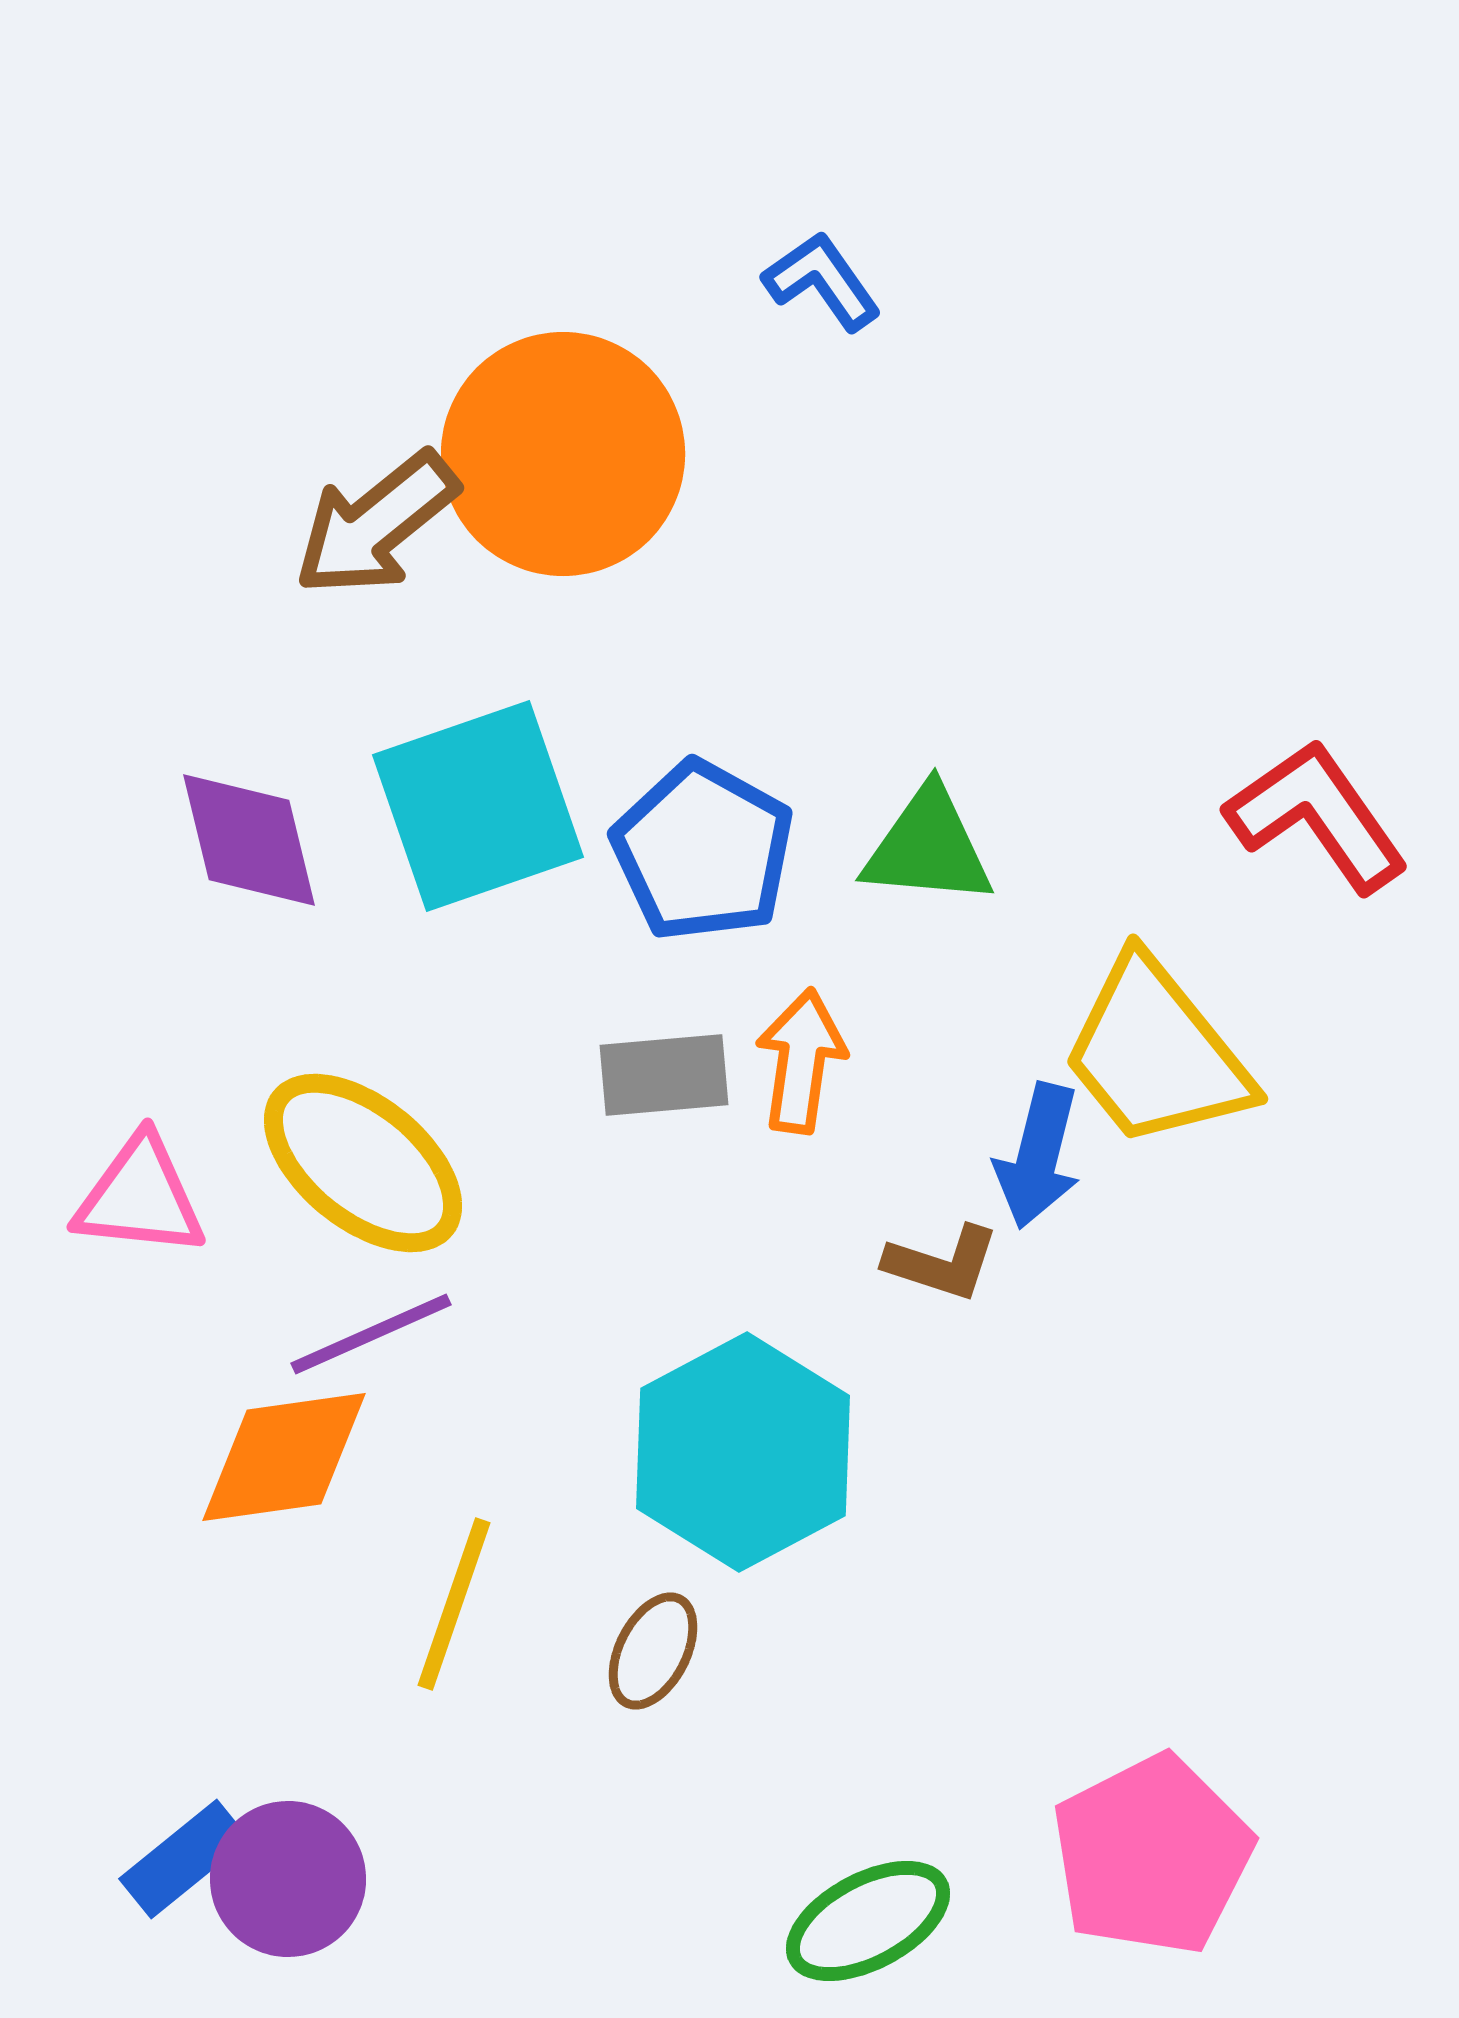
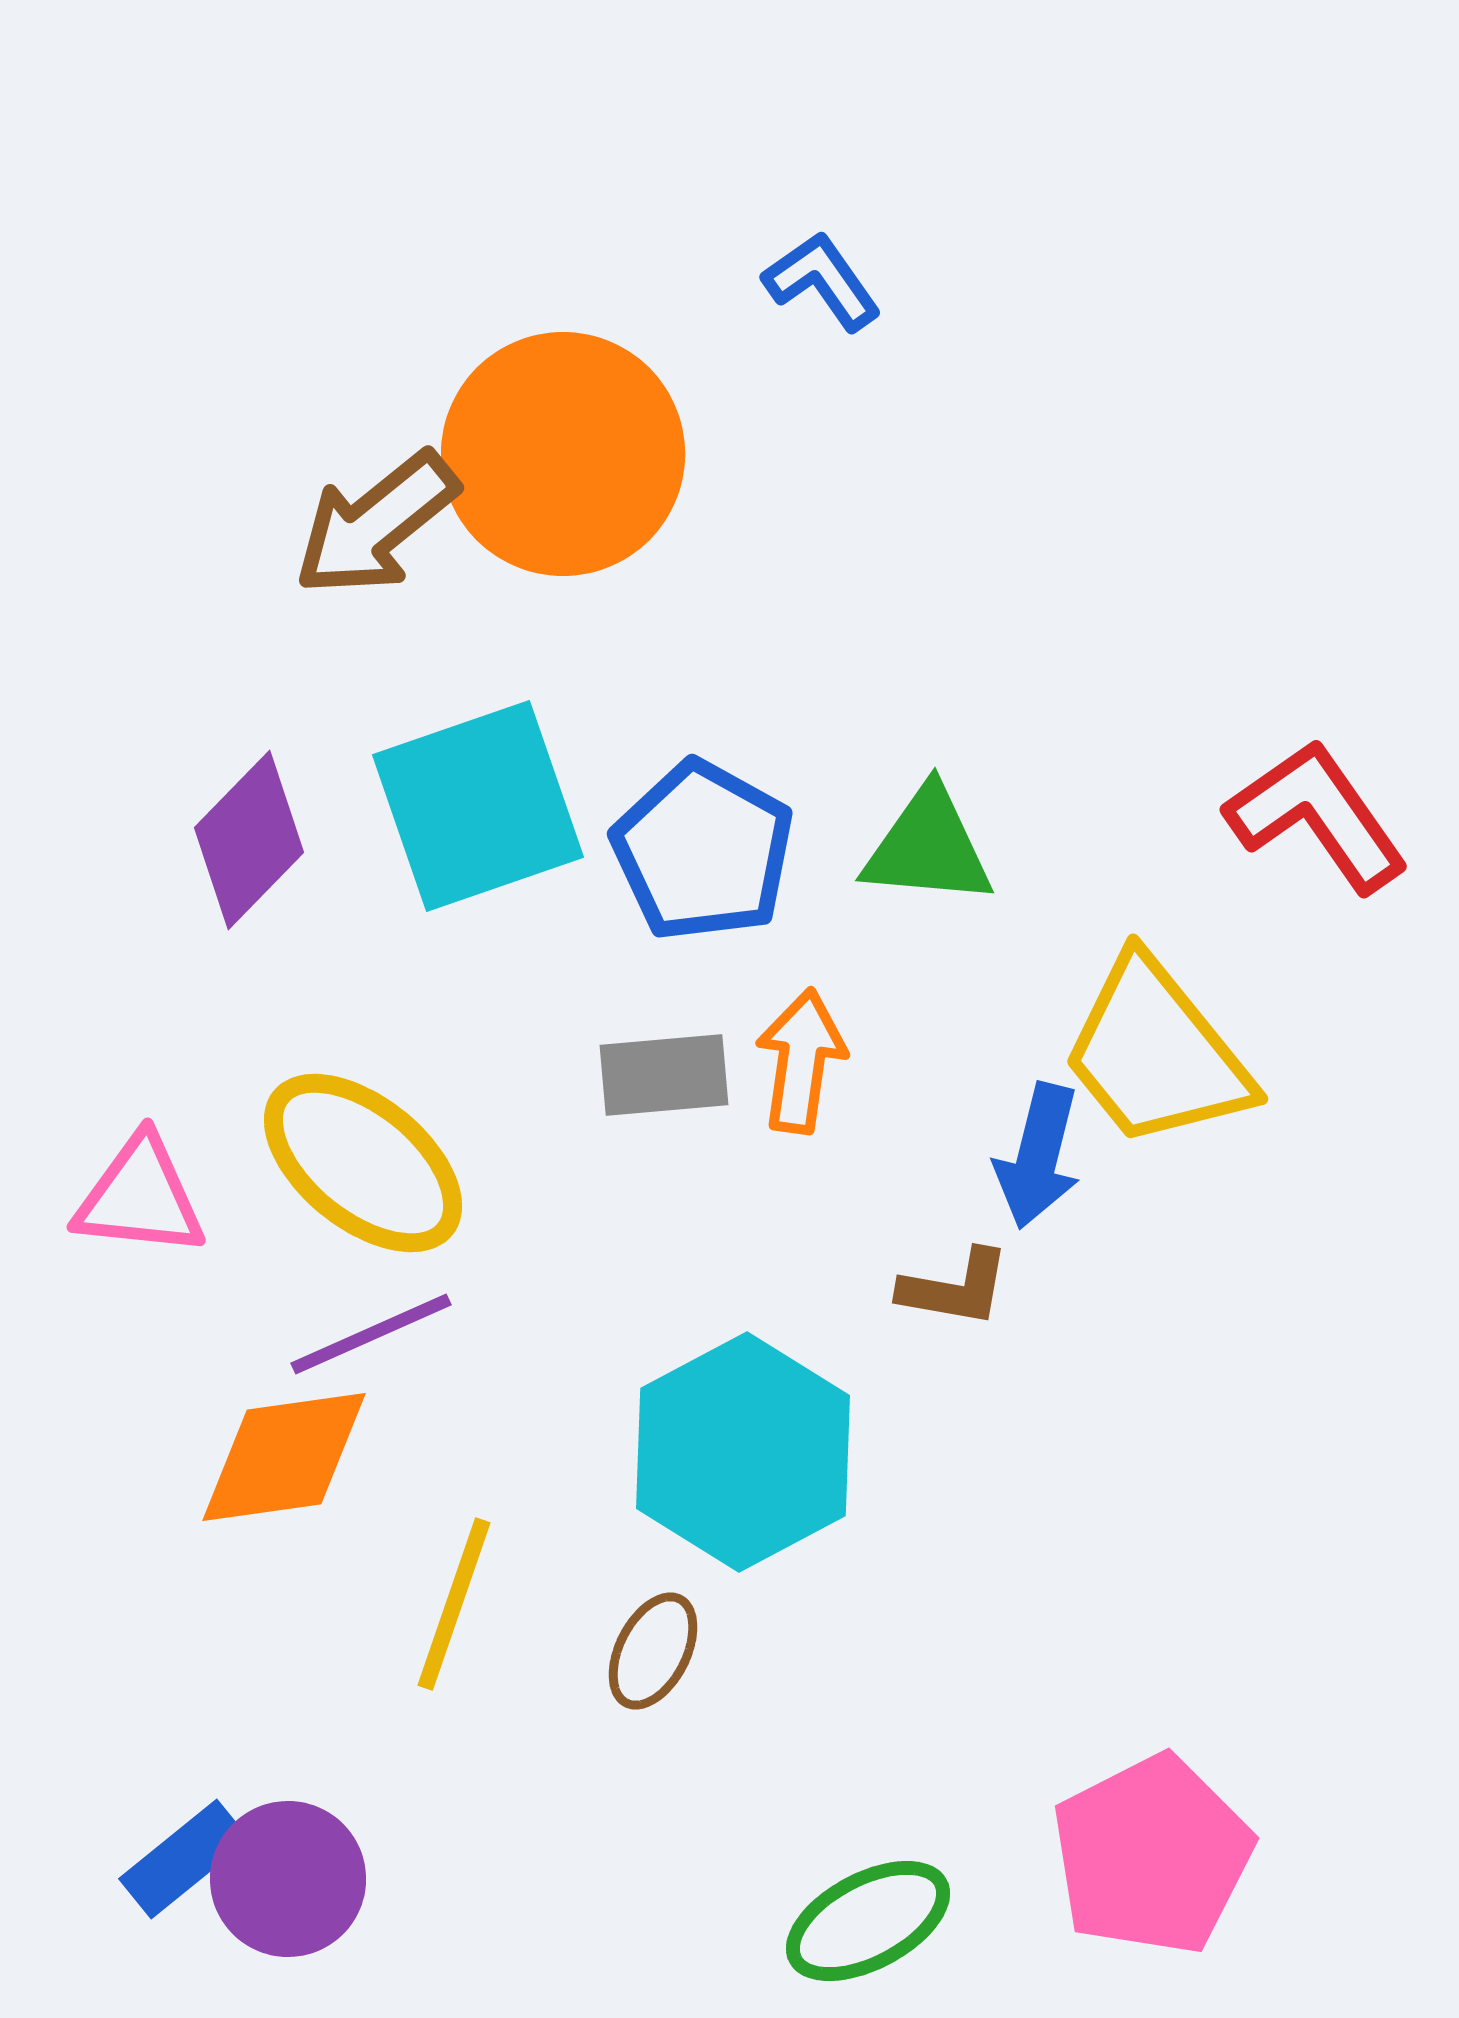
purple diamond: rotated 58 degrees clockwise
brown L-shape: moved 13 px right, 25 px down; rotated 8 degrees counterclockwise
